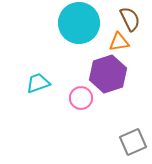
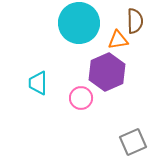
brown semicircle: moved 5 px right, 2 px down; rotated 25 degrees clockwise
orange triangle: moved 1 px left, 2 px up
purple hexagon: moved 1 px left, 2 px up; rotated 6 degrees counterclockwise
cyan trapezoid: rotated 70 degrees counterclockwise
